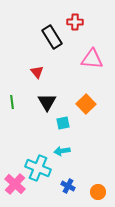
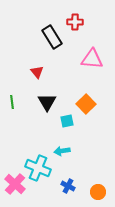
cyan square: moved 4 px right, 2 px up
